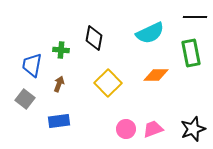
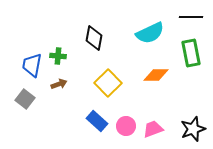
black line: moved 4 px left
green cross: moved 3 px left, 6 px down
brown arrow: rotated 49 degrees clockwise
blue rectangle: moved 38 px right; rotated 50 degrees clockwise
pink circle: moved 3 px up
